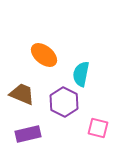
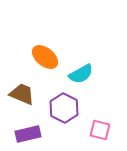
orange ellipse: moved 1 px right, 2 px down
cyan semicircle: rotated 130 degrees counterclockwise
purple hexagon: moved 6 px down
pink square: moved 2 px right, 2 px down
